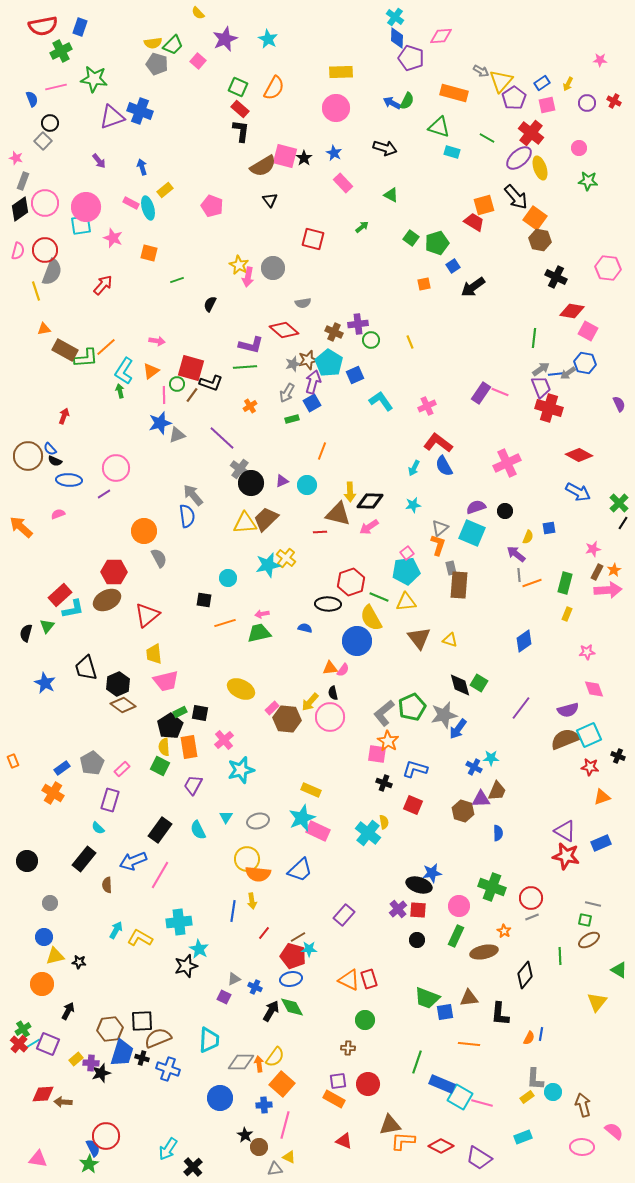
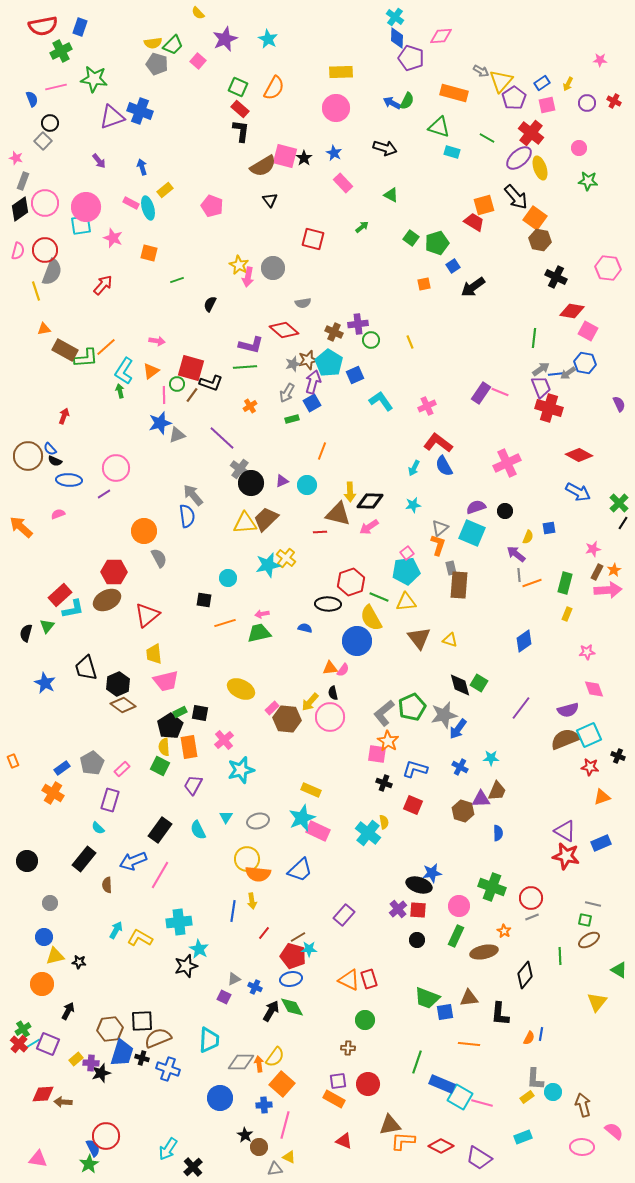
blue cross at (474, 767): moved 14 px left
